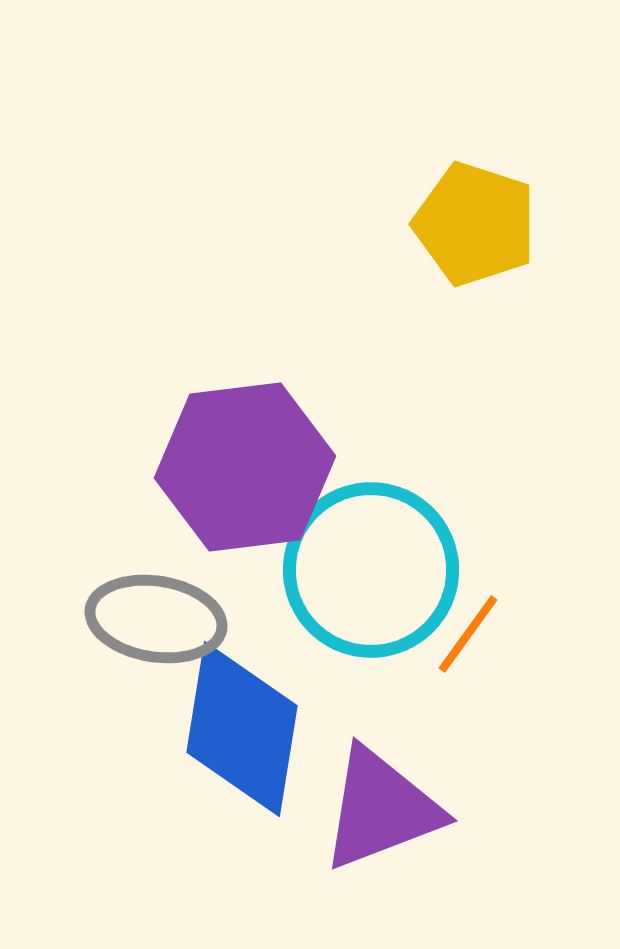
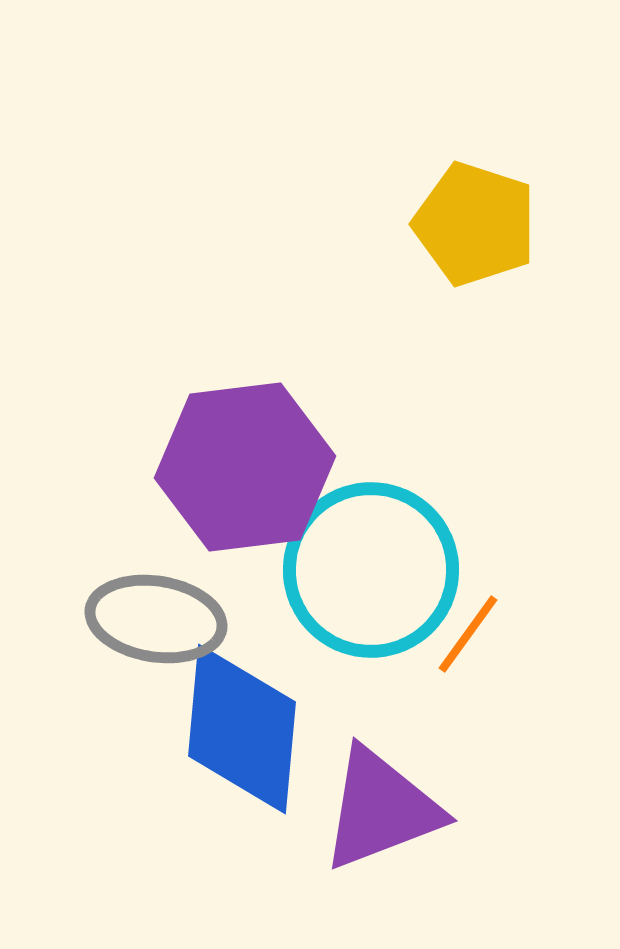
blue diamond: rotated 4 degrees counterclockwise
